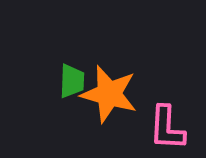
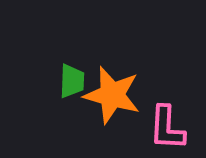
orange star: moved 3 px right, 1 px down
